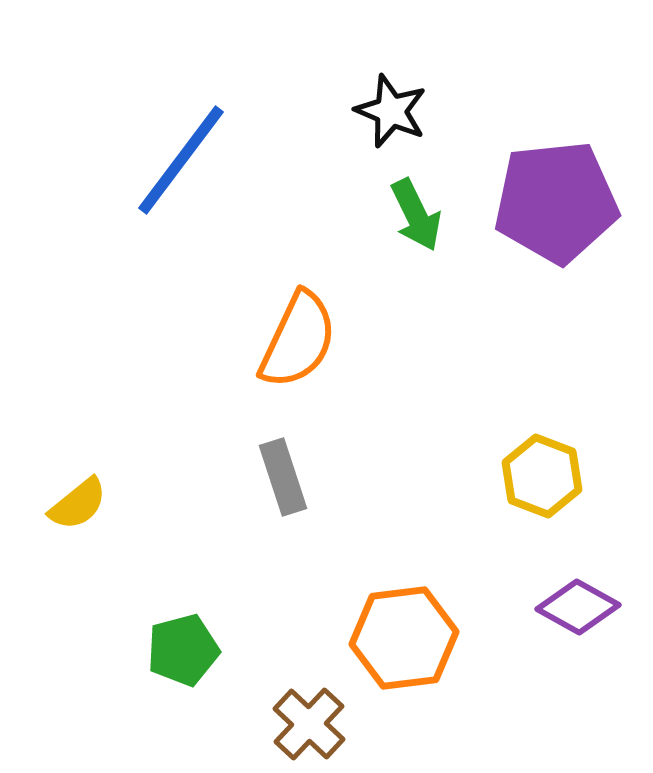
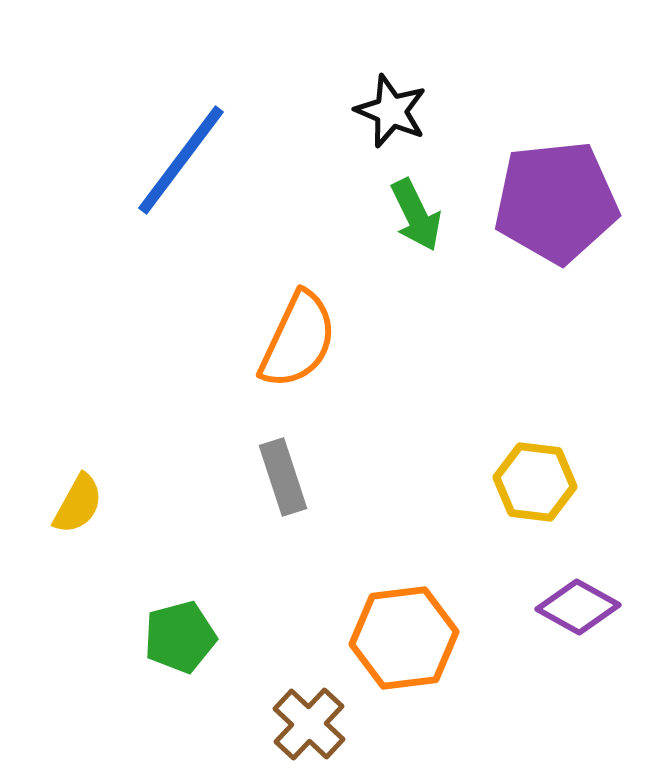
yellow hexagon: moved 7 px left, 6 px down; rotated 14 degrees counterclockwise
yellow semicircle: rotated 22 degrees counterclockwise
green pentagon: moved 3 px left, 13 px up
